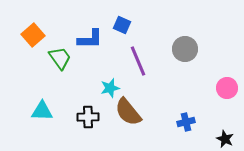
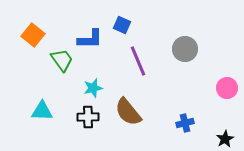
orange square: rotated 10 degrees counterclockwise
green trapezoid: moved 2 px right, 2 px down
cyan star: moved 17 px left
blue cross: moved 1 px left, 1 px down
black star: rotated 18 degrees clockwise
